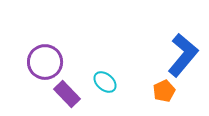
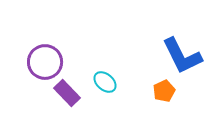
blue L-shape: moved 1 px left, 1 px down; rotated 114 degrees clockwise
purple rectangle: moved 1 px up
